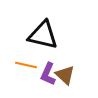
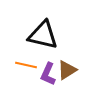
brown triangle: moved 2 px right, 5 px up; rotated 45 degrees clockwise
